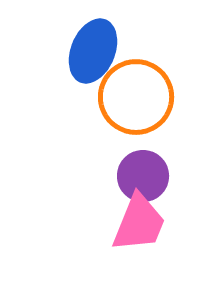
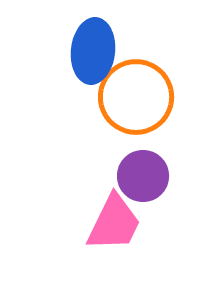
blue ellipse: rotated 16 degrees counterclockwise
pink trapezoid: moved 25 px left; rotated 4 degrees clockwise
